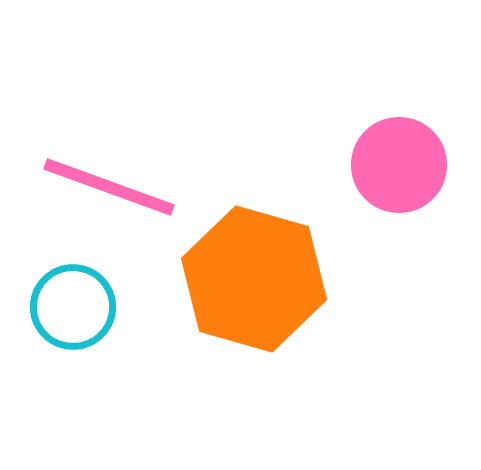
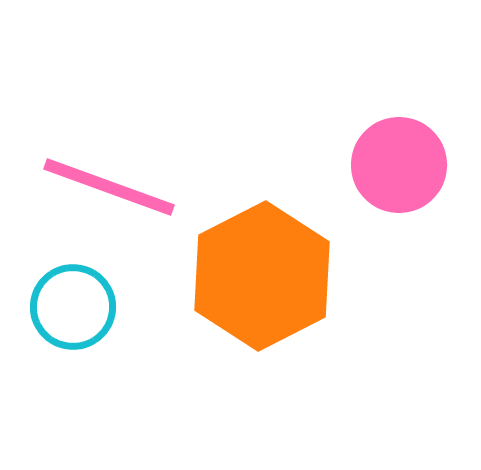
orange hexagon: moved 8 px right, 3 px up; rotated 17 degrees clockwise
